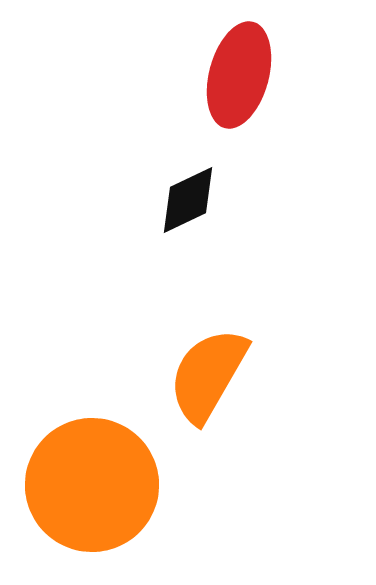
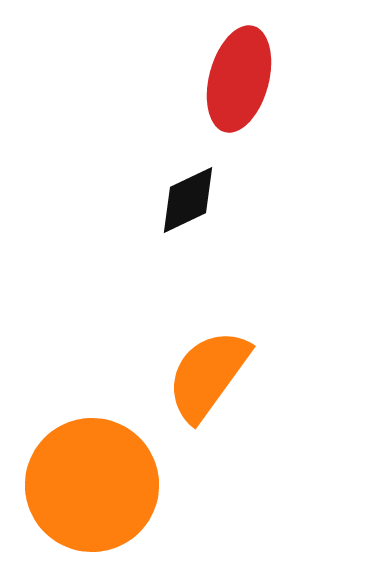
red ellipse: moved 4 px down
orange semicircle: rotated 6 degrees clockwise
